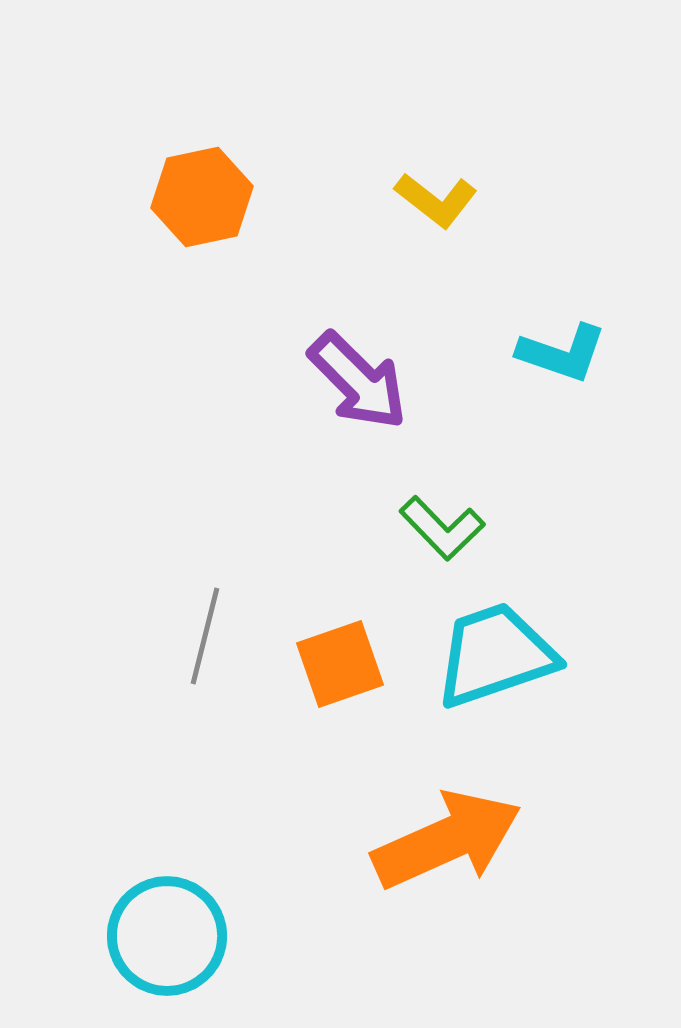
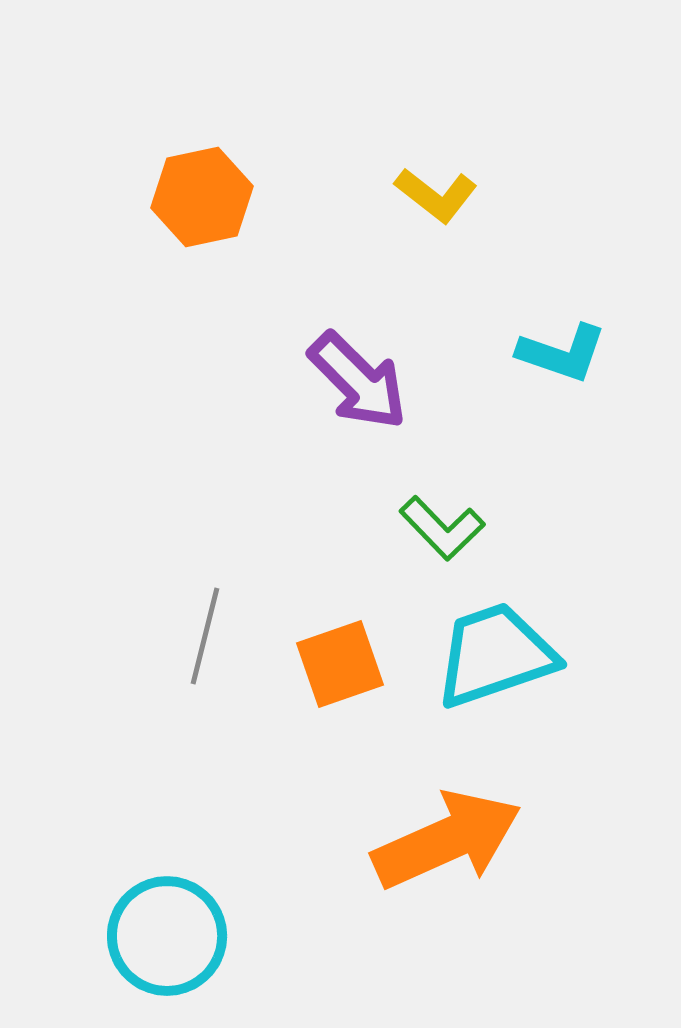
yellow L-shape: moved 5 px up
